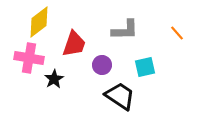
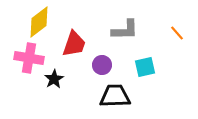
black trapezoid: moved 5 px left; rotated 36 degrees counterclockwise
